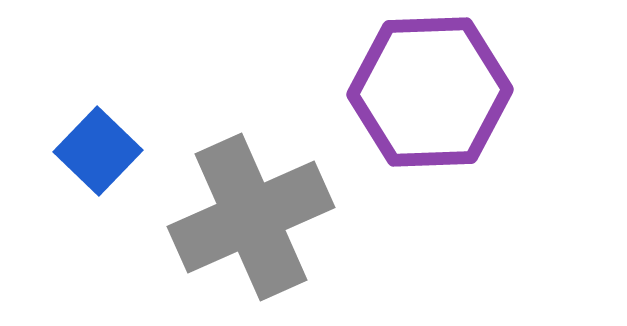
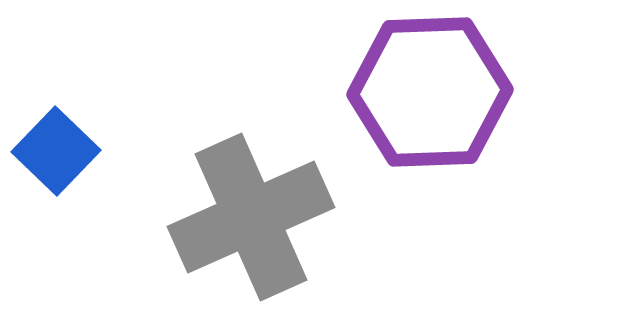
blue square: moved 42 px left
